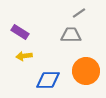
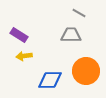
gray line: rotated 64 degrees clockwise
purple rectangle: moved 1 px left, 3 px down
blue diamond: moved 2 px right
